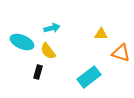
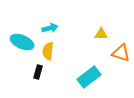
cyan arrow: moved 2 px left
yellow semicircle: rotated 42 degrees clockwise
